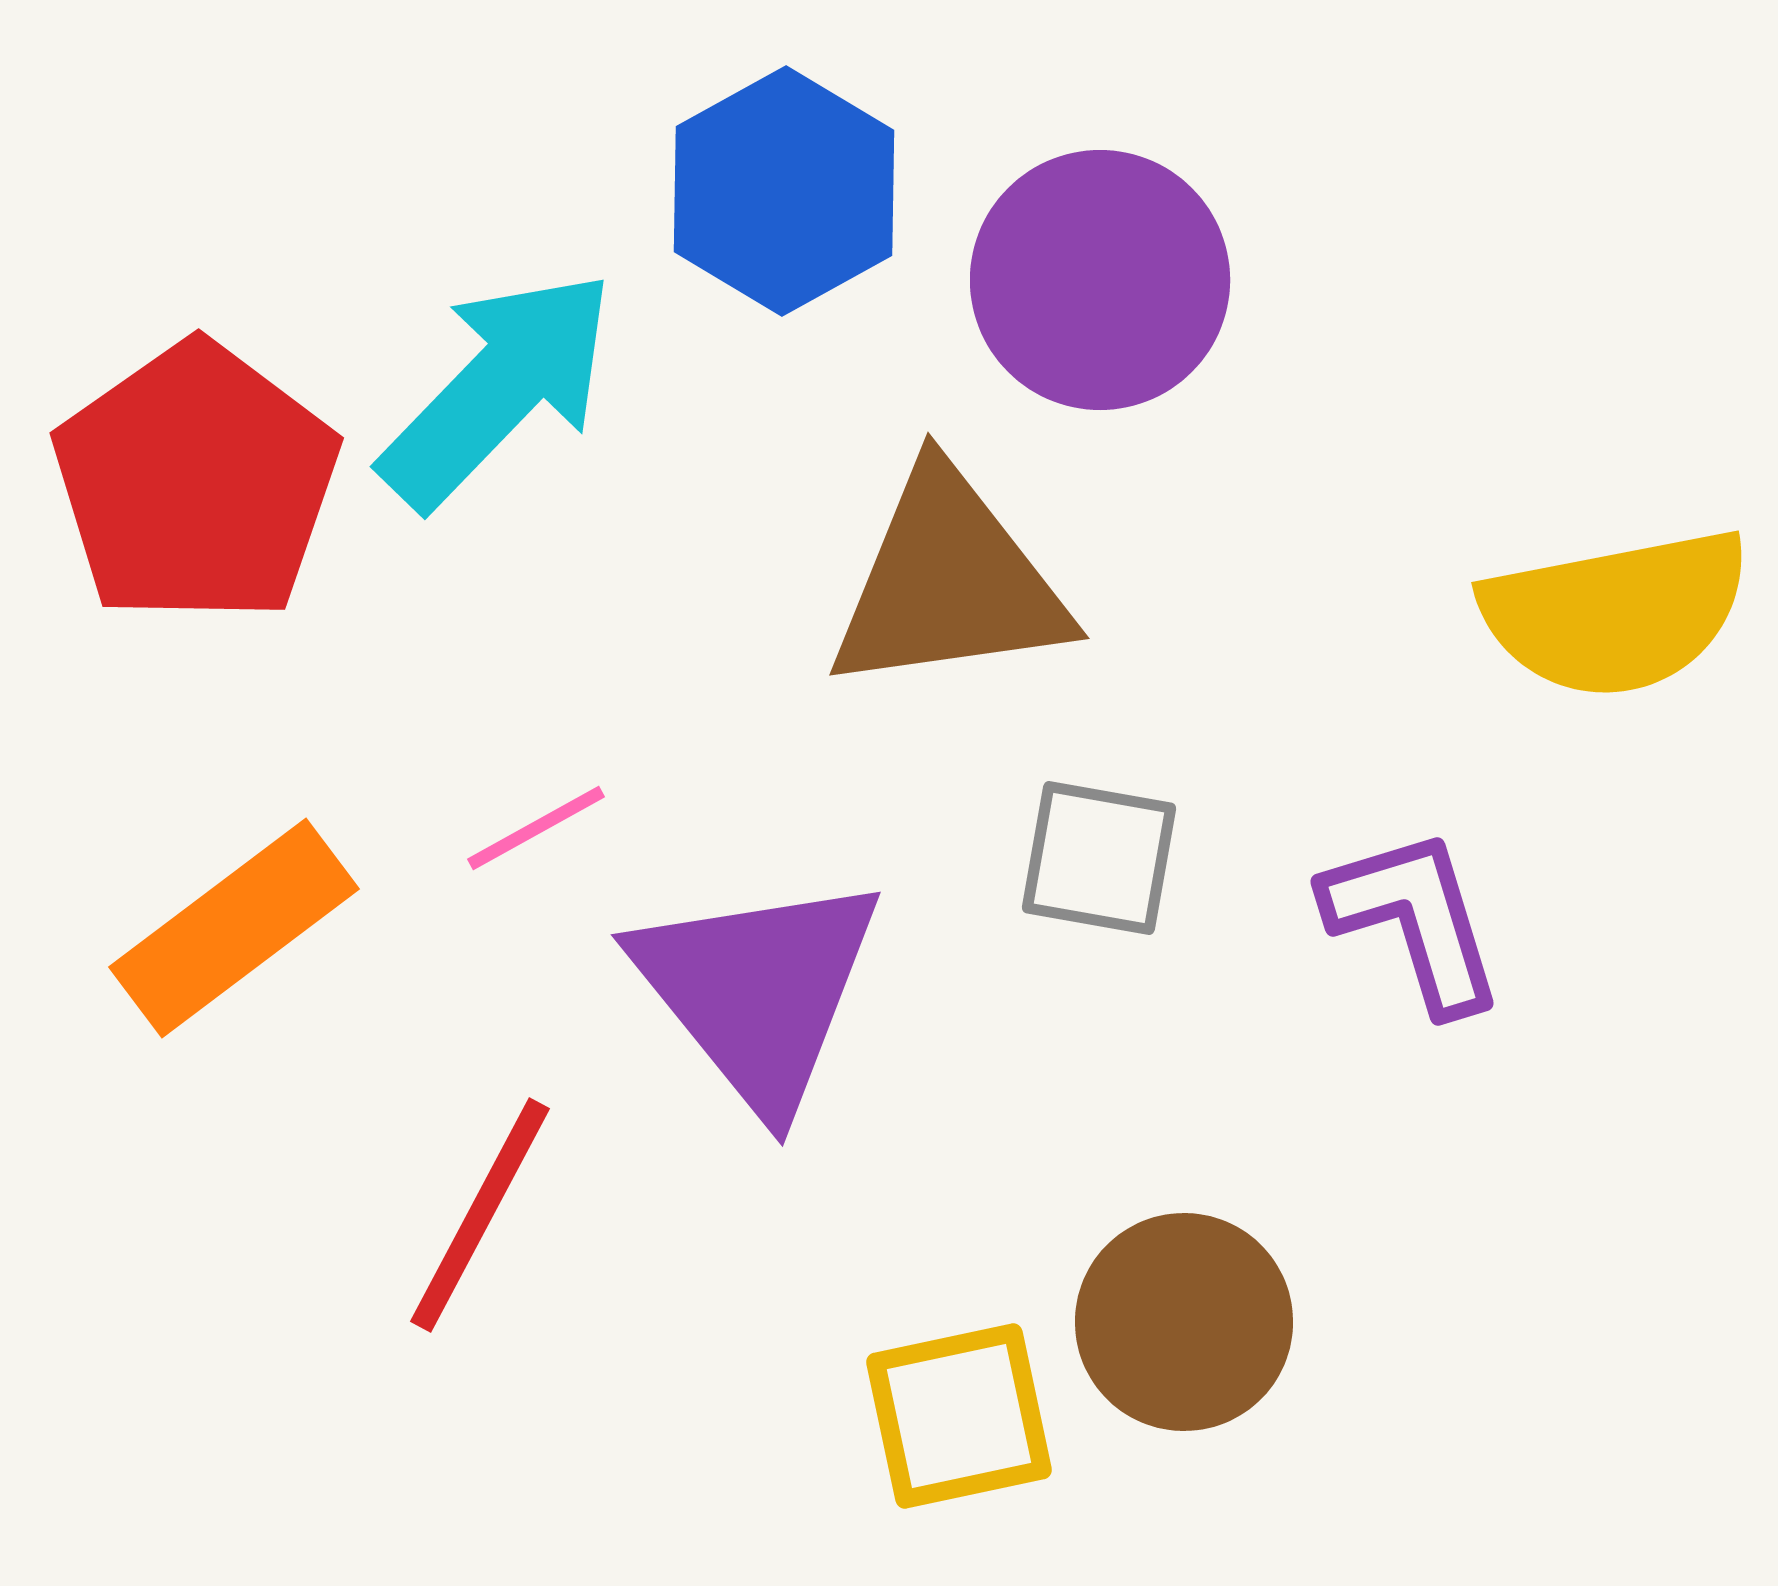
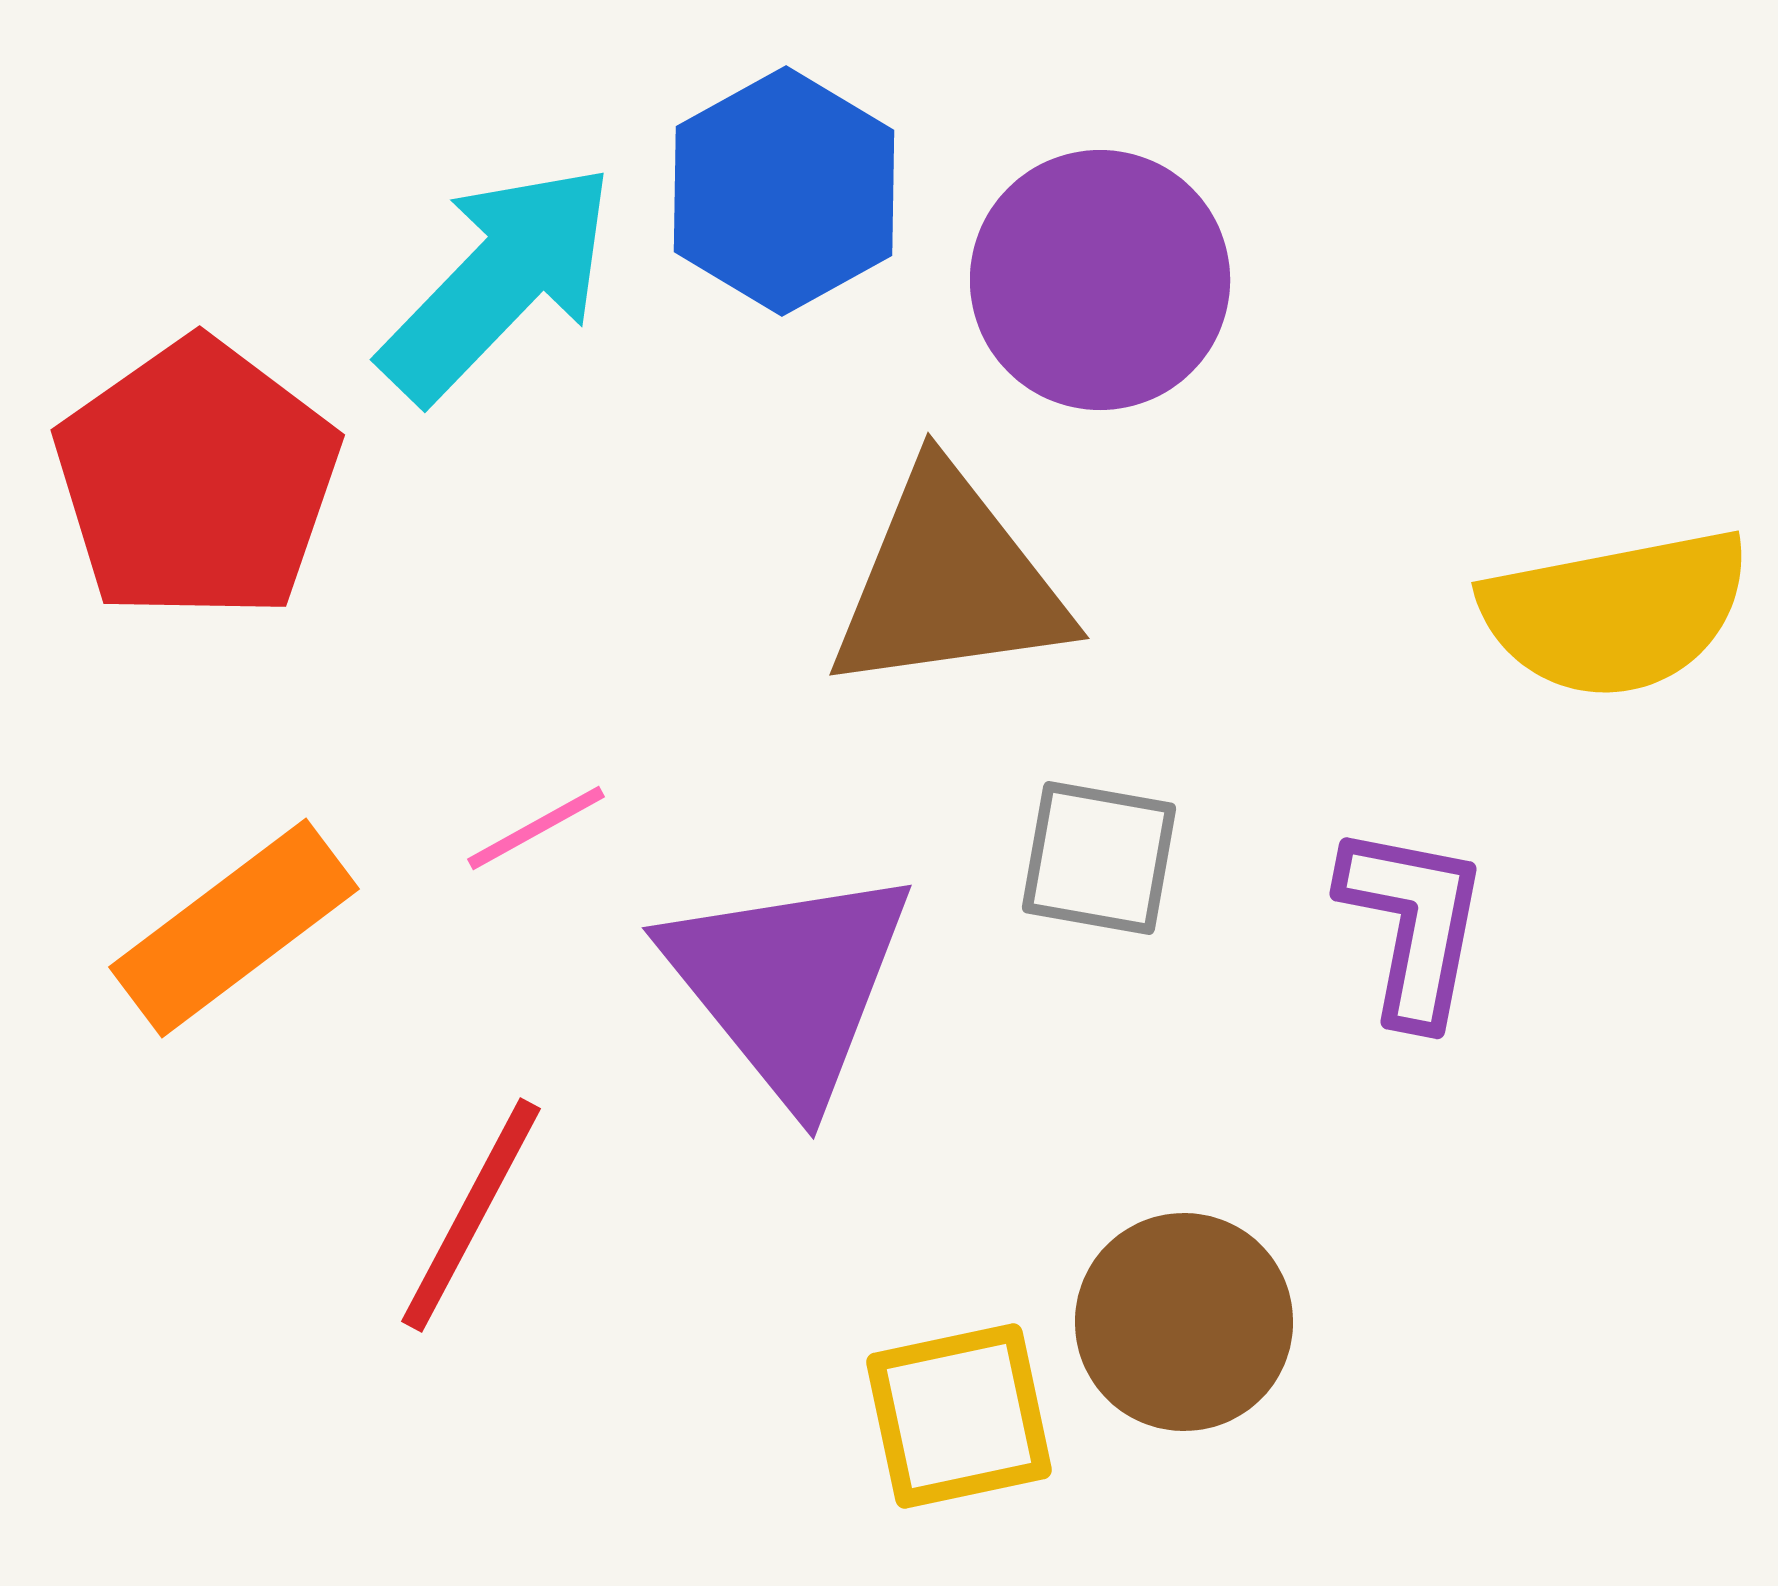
cyan arrow: moved 107 px up
red pentagon: moved 1 px right, 3 px up
purple L-shape: moved 1 px left, 4 px down; rotated 28 degrees clockwise
purple triangle: moved 31 px right, 7 px up
red line: moved 9 px left
